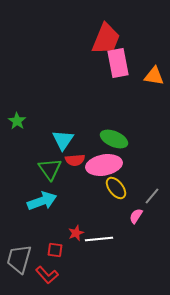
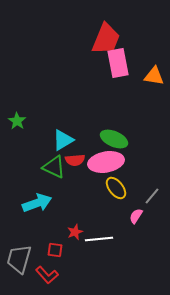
cyan triangle: rotated 25 degrees clockwise
pink ellipse: moved 2 px right, 3 px up
green triangle: moved 4 px right, 2 px up; rotated 30 degrees counterclockwise
cyan arrow: moved 5 px left, 2 px down
red star: moved 1 px left, 1 px up
